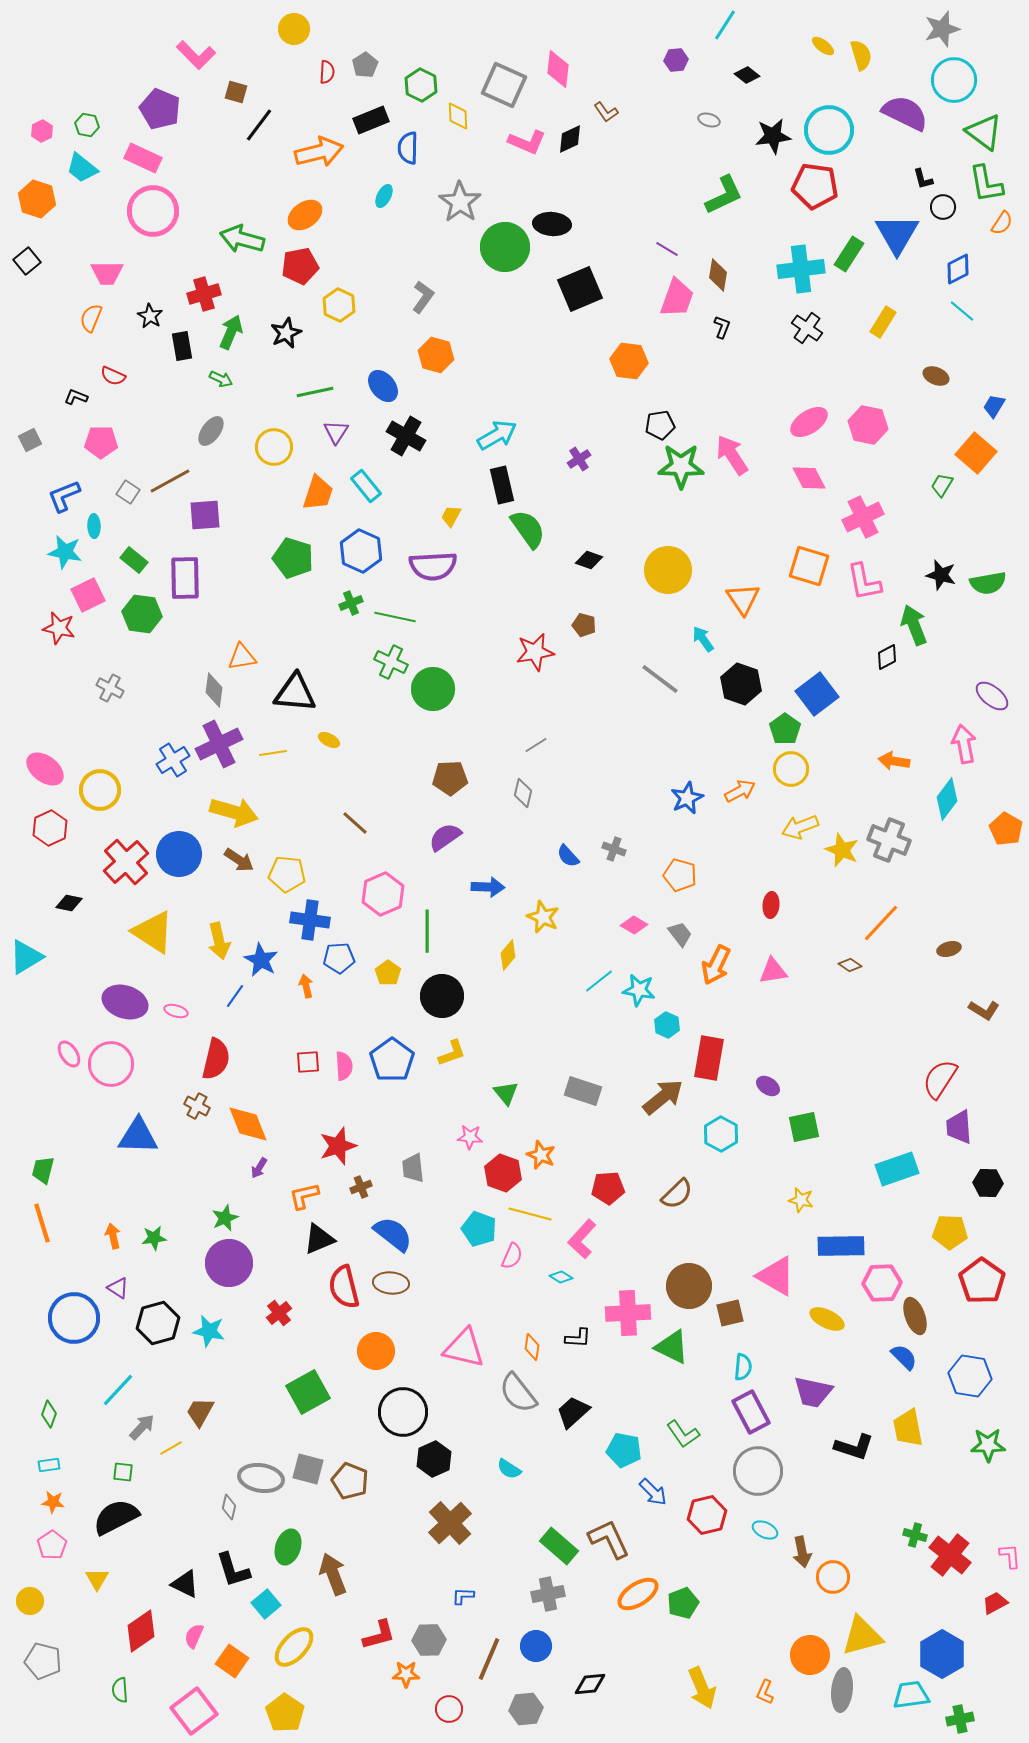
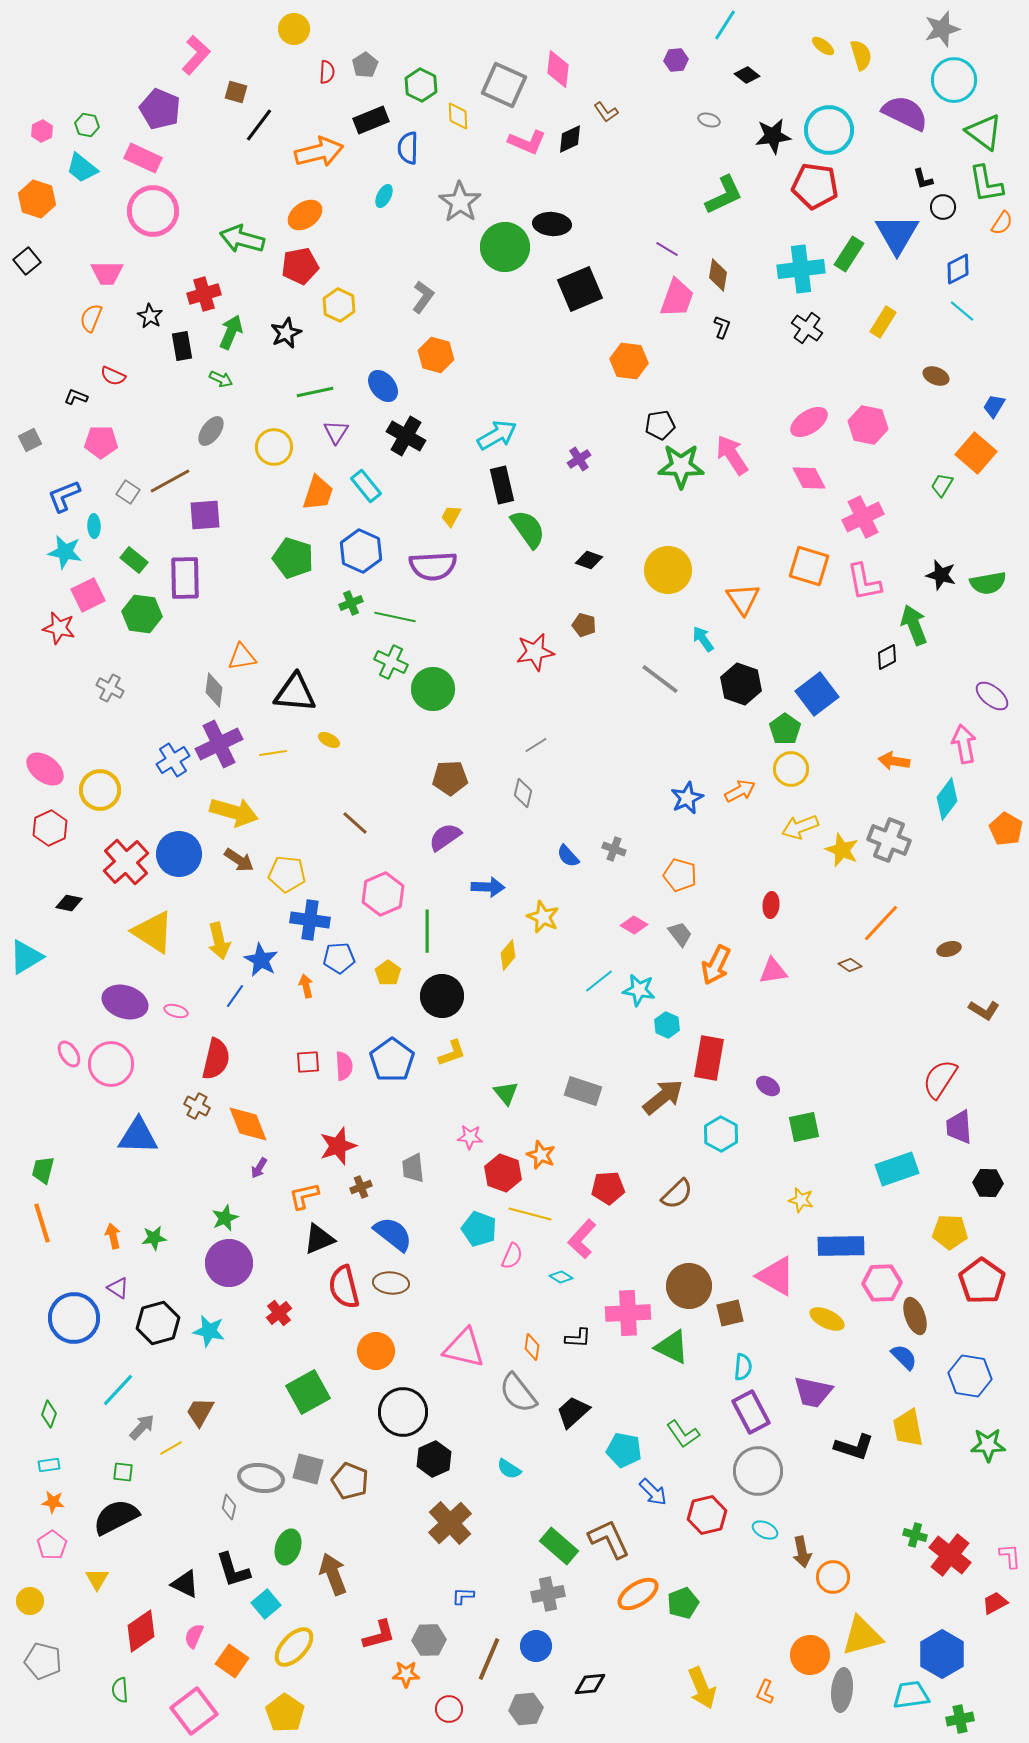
pink L-shape at (196, 55): rotated 93 degrees counterclockwise
